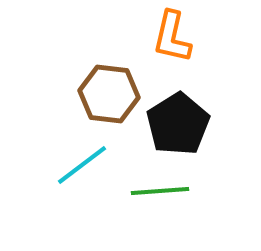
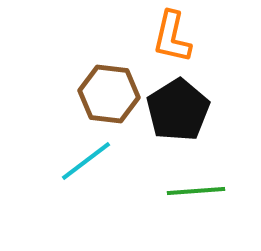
black pentagon: moved 14 px up
cyan line: moved 4 px right, 4 px up
green line: moved 36 px right
